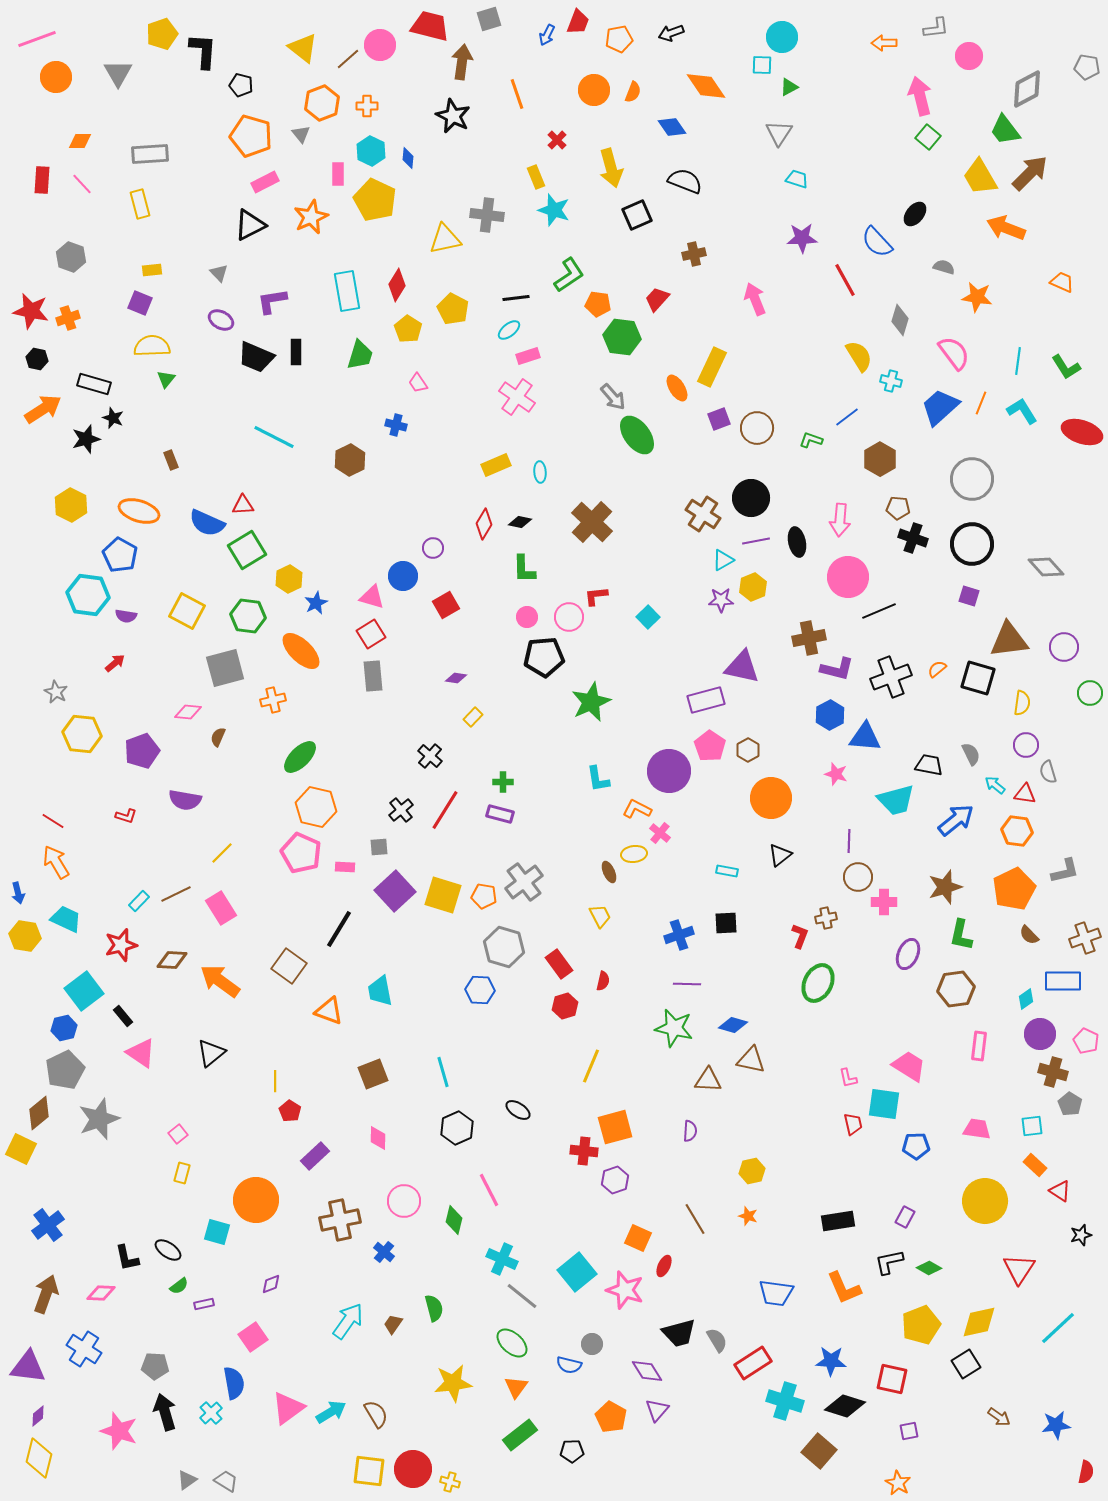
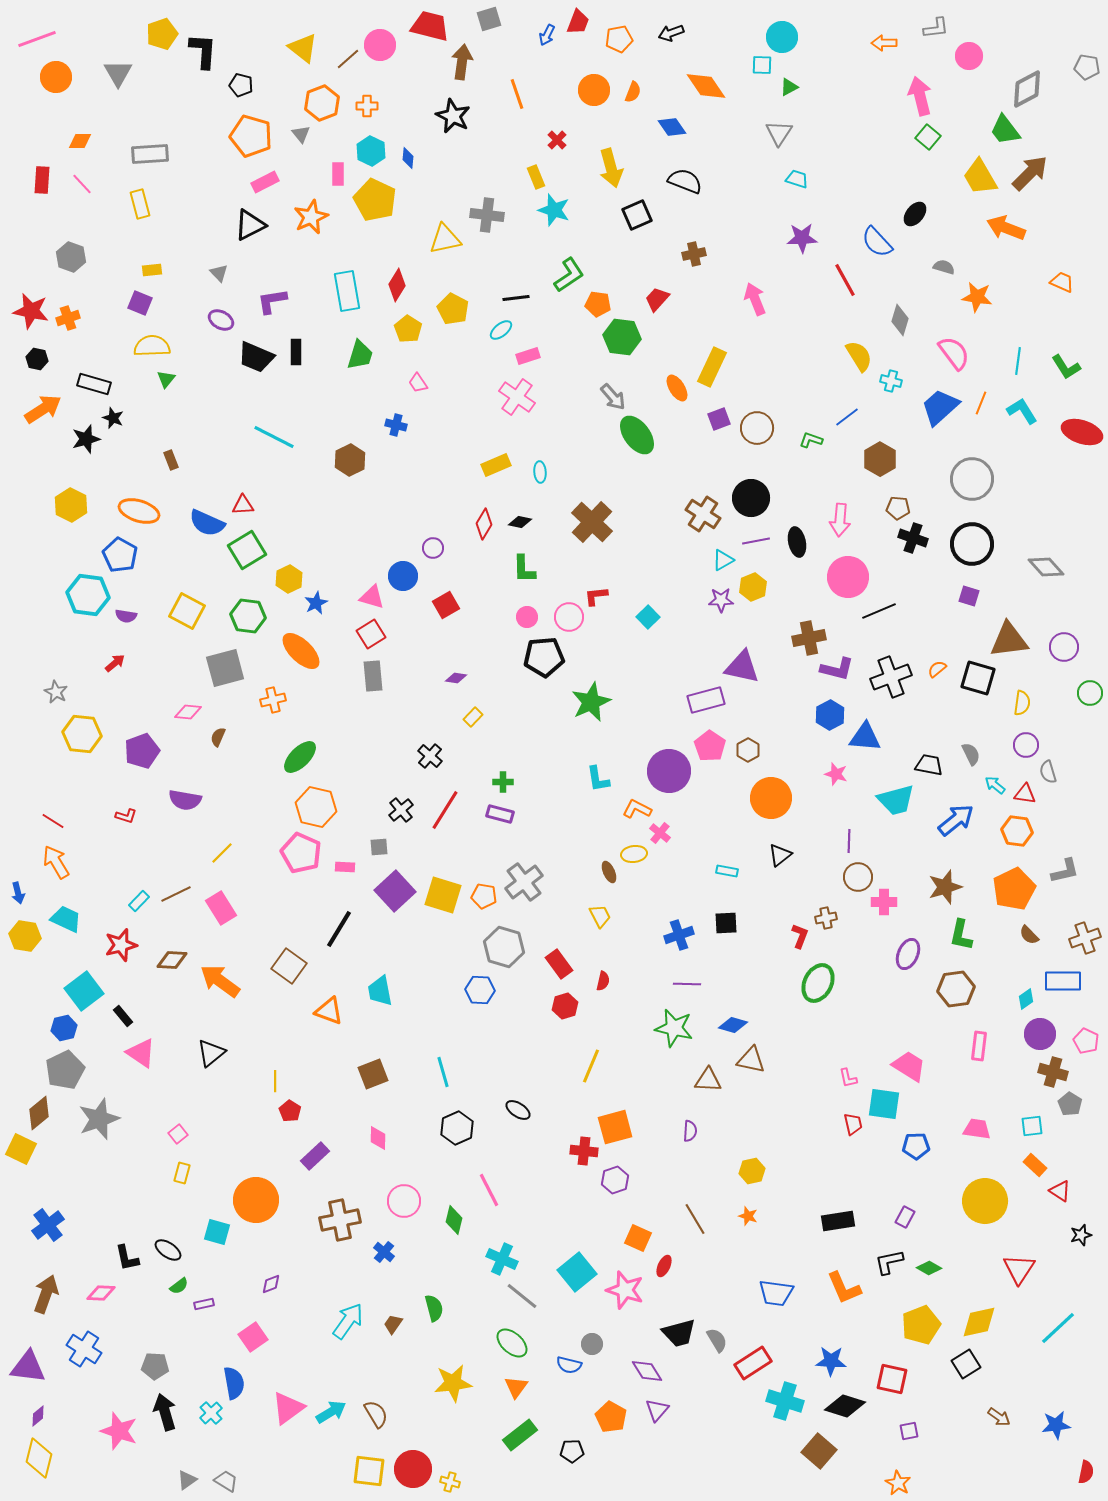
cyan ellipse at (509, 330): moved 8 px left
